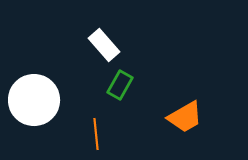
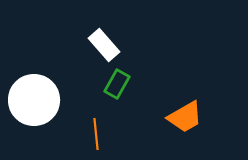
green rectangle: moved 3 px left, 1 px up
